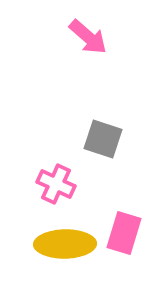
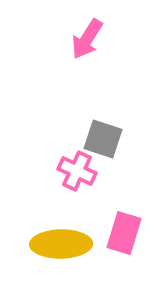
pink arrow: moved 1 px left, 2 px down; rotated 81 degrees clockwise
pink cross: moved 21 px right, 13 px up
yellow ellipse: moved 4 px left
